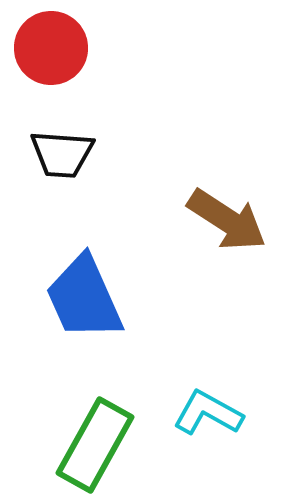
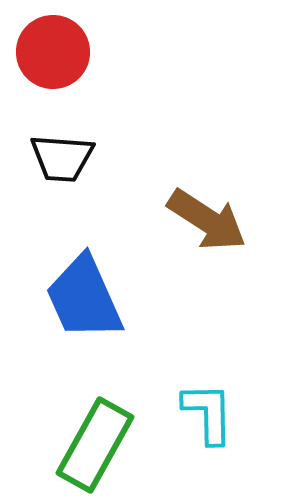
red circle: moved 2 px right, 4 px down
black trapezoid: moved 4 px down
brown arrow: moved 20 px left
cyan L-shape: rotated 60 degrees clockwise
